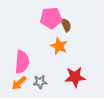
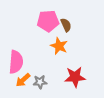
pink pentagon: moved 3 px left, 3 px down
pink semicircle: moved 6 px left
orange arrow: moved 4 px right, 3 px up
